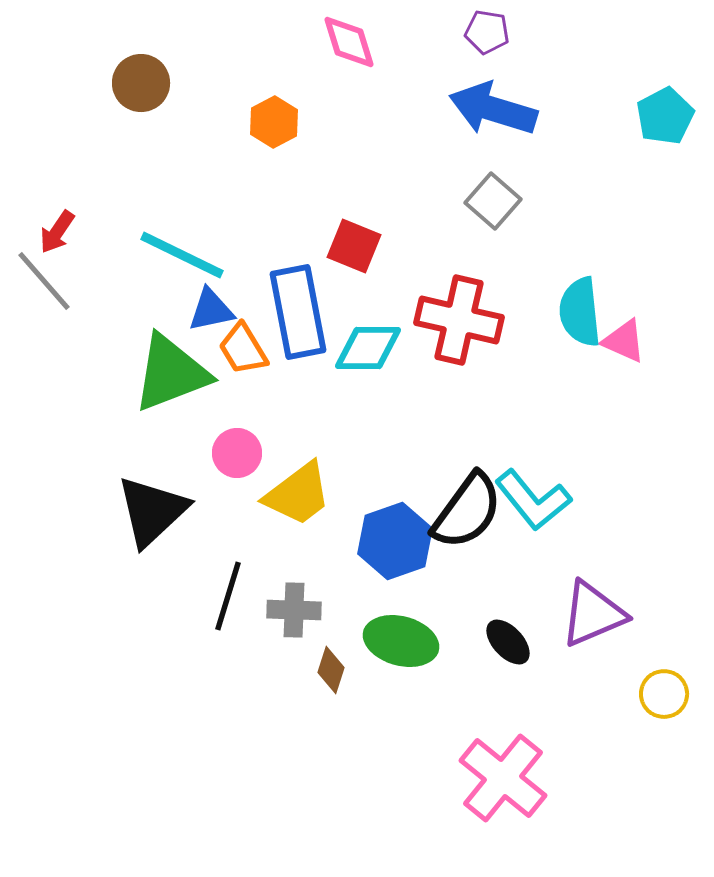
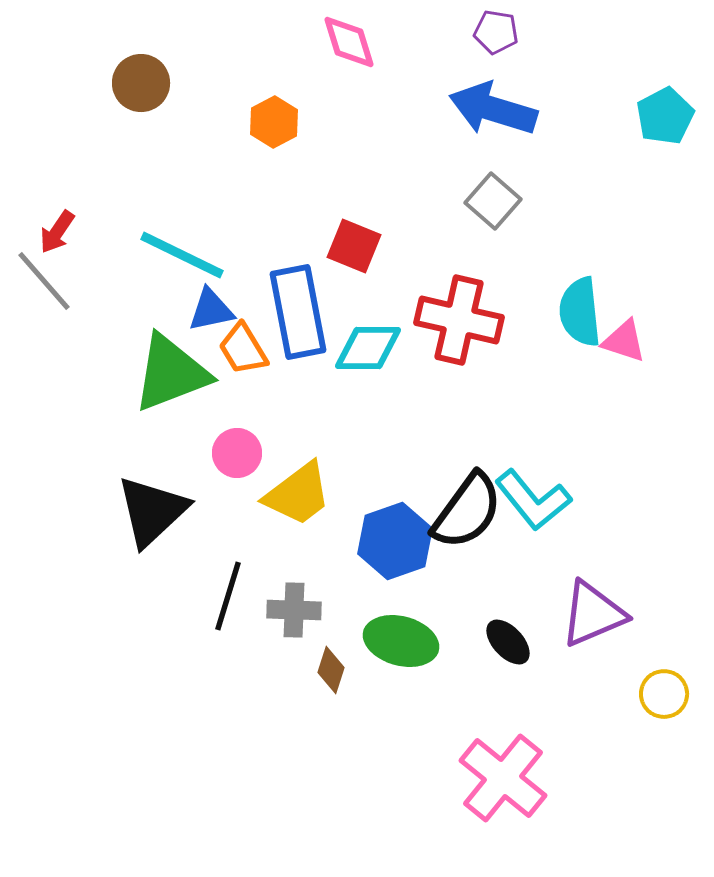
purple pentagon: moved 9 px right
pink triangle: rotated 6 degrees counterclockwise
